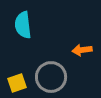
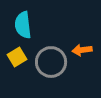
gray circle: moved 15 px up
yellow square: moved 26 px up; rotated 12 degrees counterclockwise
